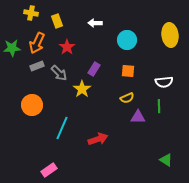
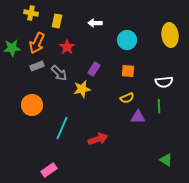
yellow rectangle: rotated 32 degrees clockwise
yellow star: rotated 24 degrees clockwise
